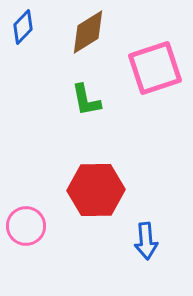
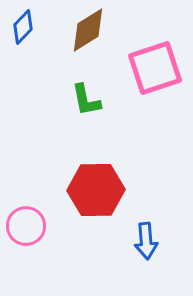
brown diamond: moved 2 px up
